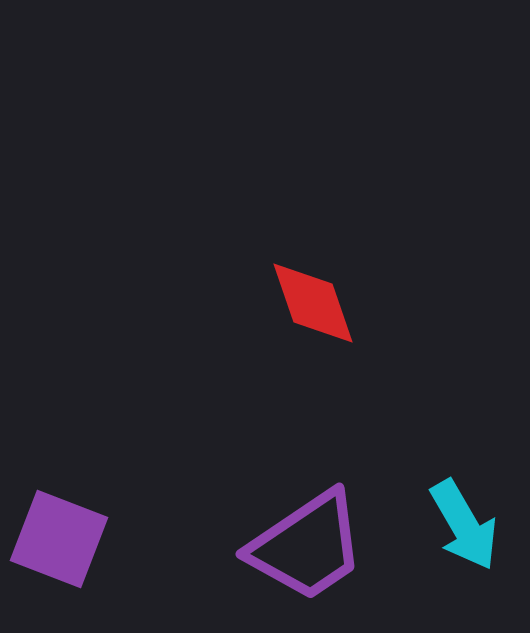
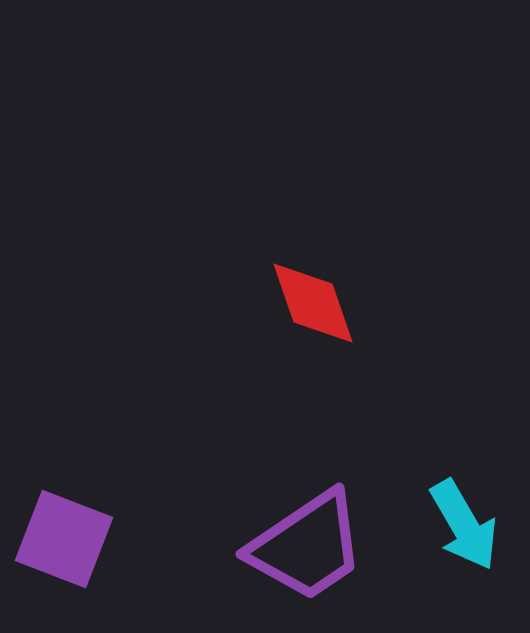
purple square: moved 5 px right
